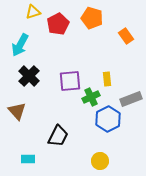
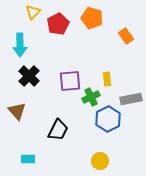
yellow triangle: rotated 28 degrees counterclockwise
cyan arrow: rotated 30 degrees counterclockwise
gray rectangle: rotated 10 degrees clockwise
black trapezoid: moved 6 px up
